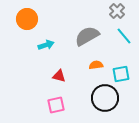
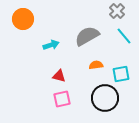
orange circle: moved 4 px left
cyan arrow: moved 5 px right
pink square: moved 6 px right, 6 px up
